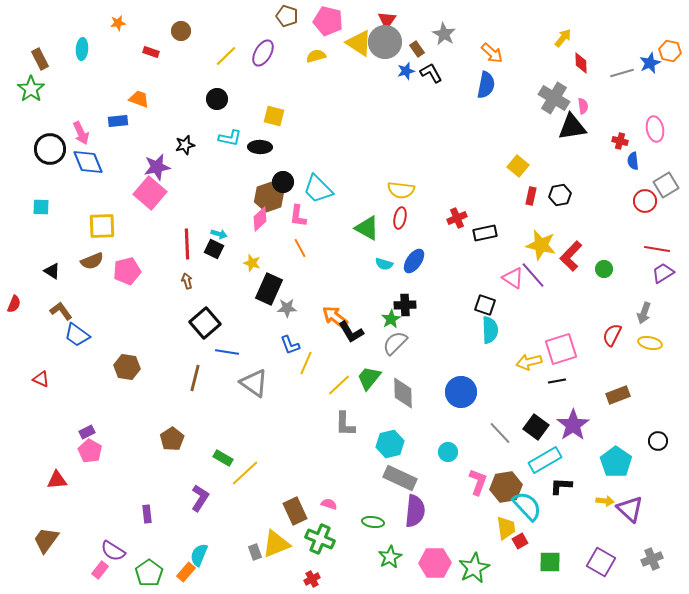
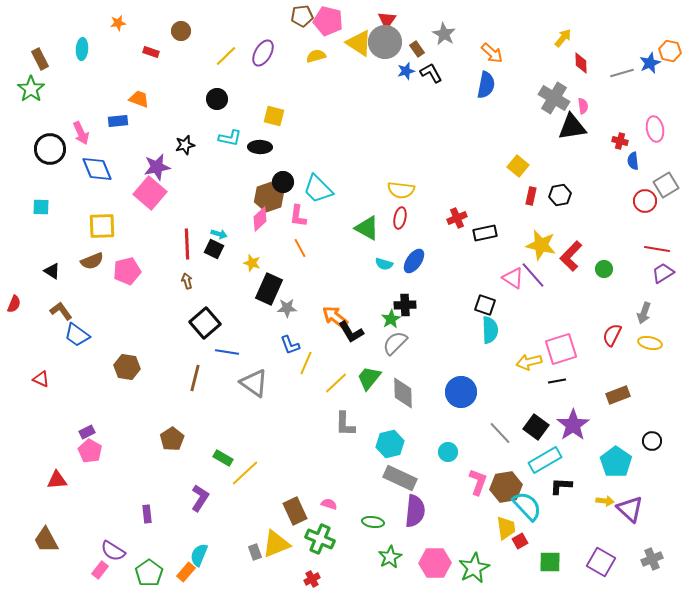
brown pentagon at (287, 16): moved 15 px right; rotated 25 degrees counterclockwise
blue diamond at (88, 162): moved 9 px right, 7 px down
yellow line at (339, 385): moved 3 px left, 2 px up
black circle at (658, 441): moved 6 px left
brown trapezoid at (46, 540): rotated 64 degrees counterclockwise
